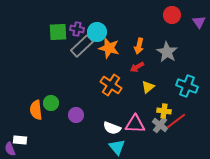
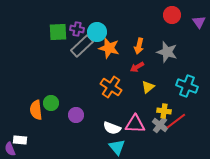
gray star: rotated 15 degrees counterclockwise
orange cross: moved 2 px down
